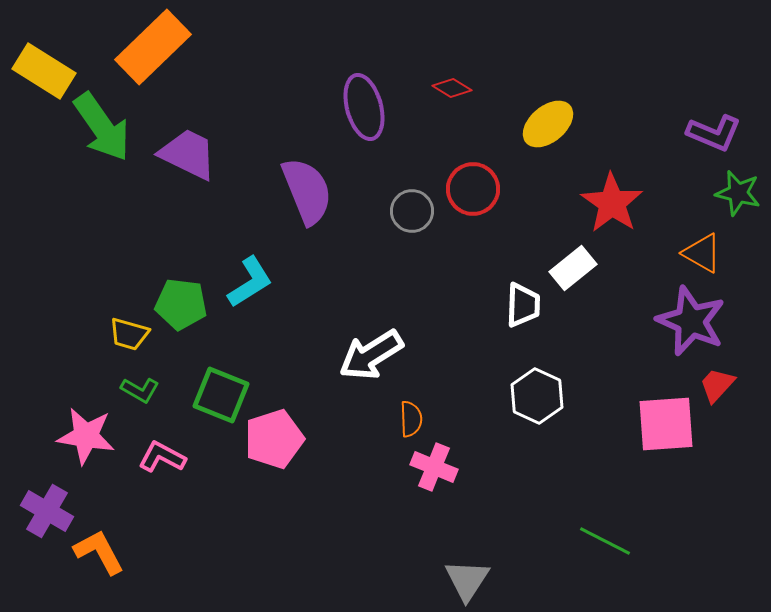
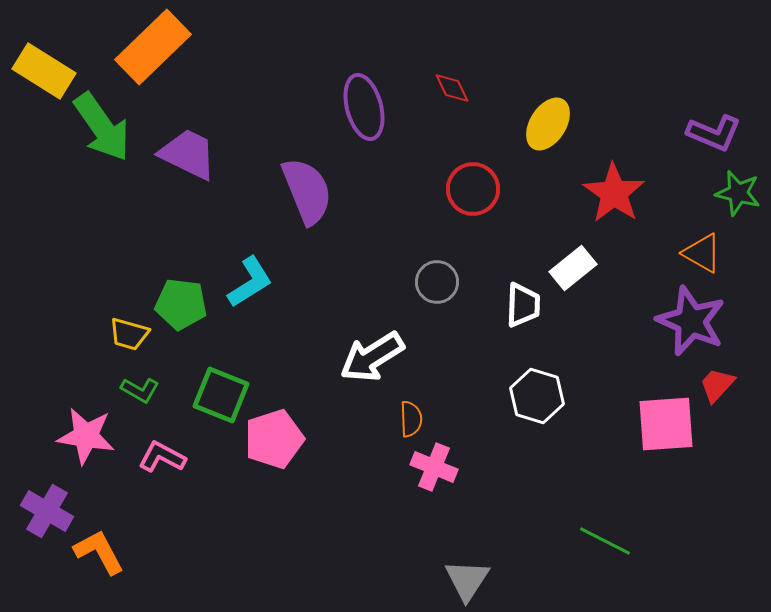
red diamond: rotated 33 degrees clockwise
yellow ellipse: rotated 18 degrees counterclockwise
red star: moved 2 px right, 10 px up
gray circle: moved 25 px right, 71 px down
white arrow: moved 1 px right, 2 px down
white hexagon: rotated 8 degrees counterclockwise
